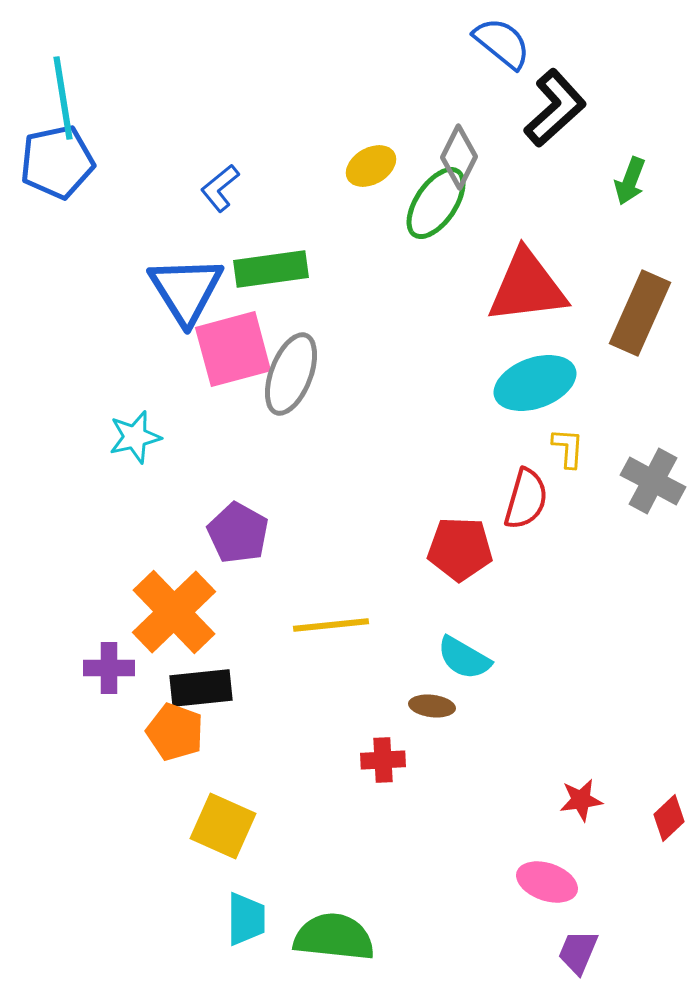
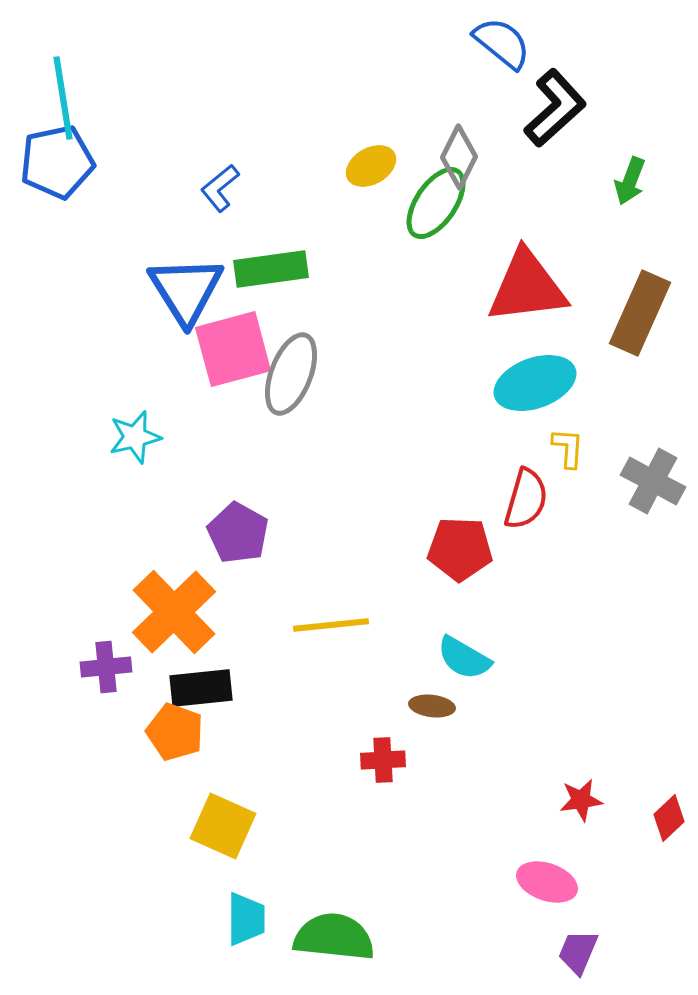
purple cross: moved 3 px left, 1 px up; rotated 6 degrees counterclockwise
